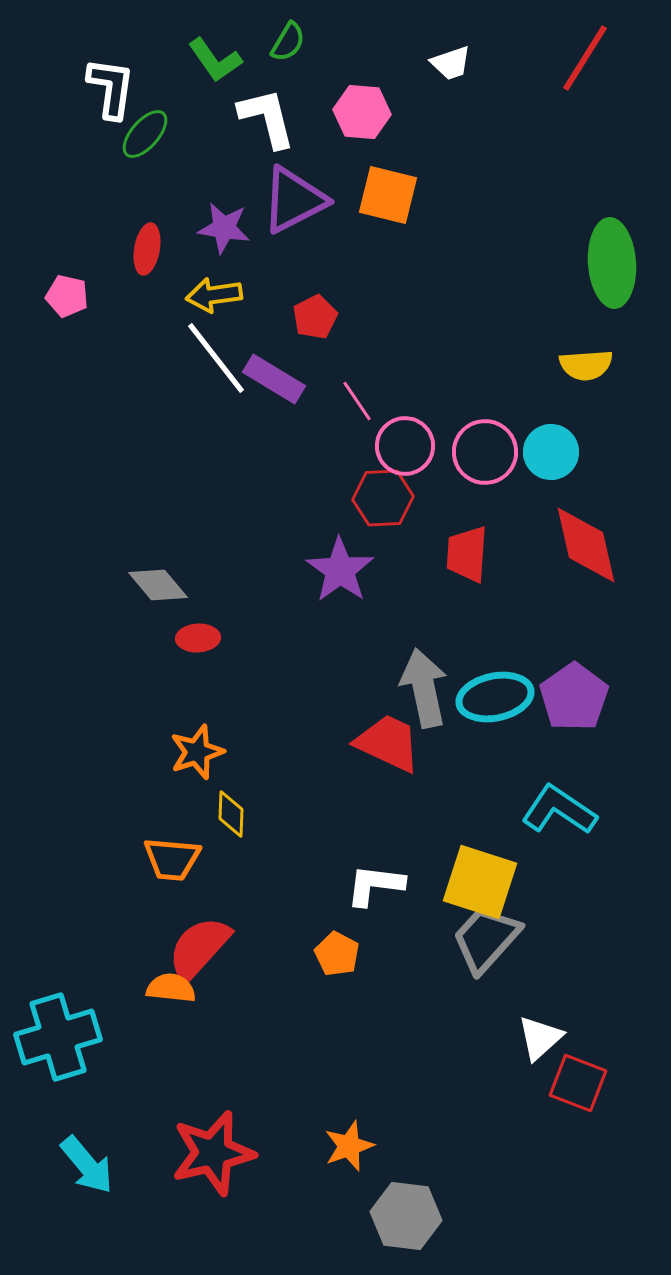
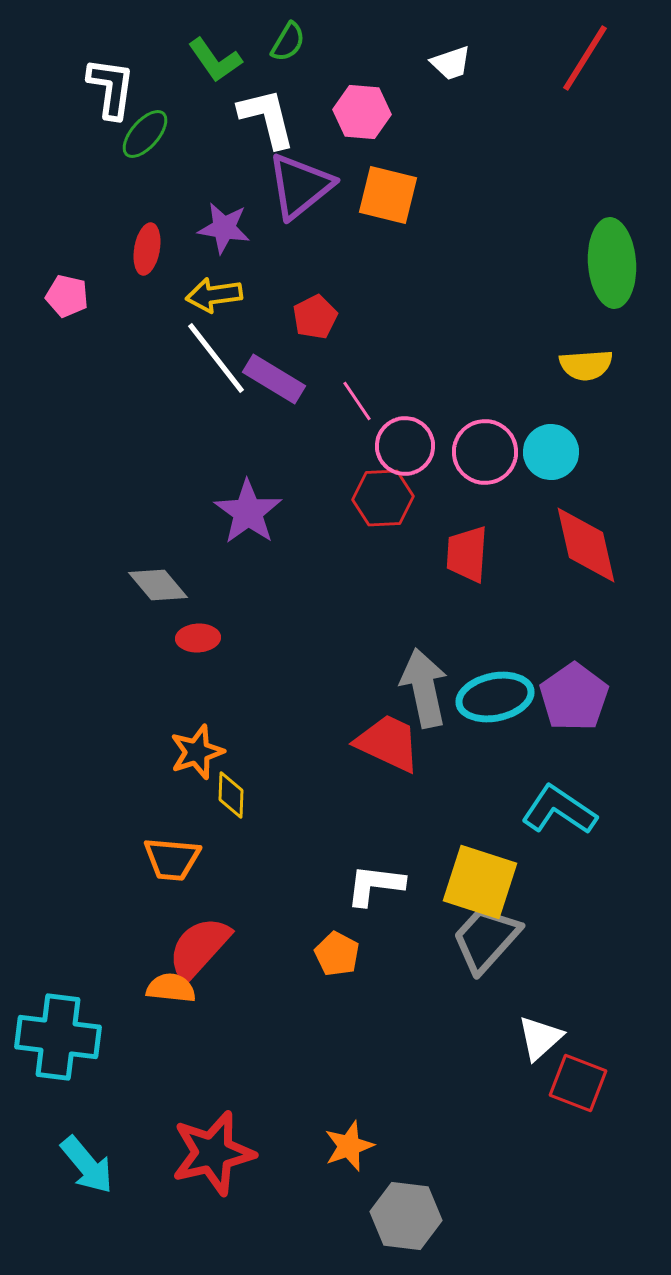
purple triangle at (294, 200): moved 6 px right, 14 px up; rotated 12 degrees counterclockwise
purple star at (340, 570): moved 92 px left, 58 px up
yellow diamond at (231, 814): moved 19 px up
cyan cross at (58, 1037): rotated 24 degrees clockwise
